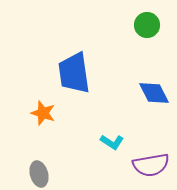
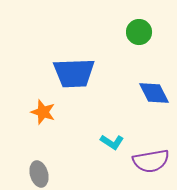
green circle: moved 8 px left, 7 px down
blue trapezoid: rotated 84 degrees counterclockwise
orange star: moved 1 px up
purple semicircle: moved 4 px up
